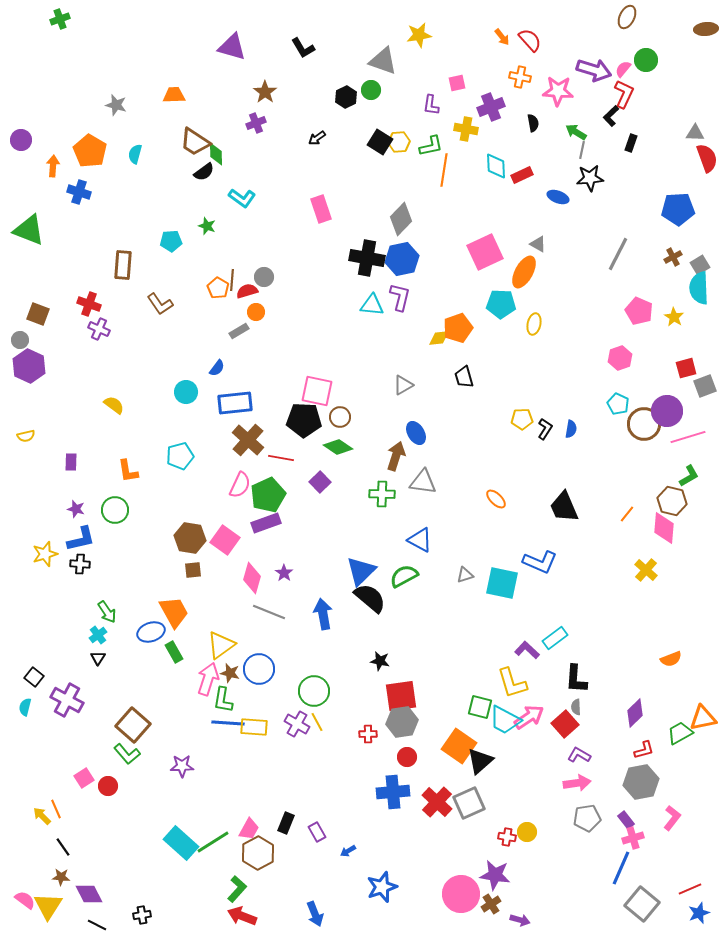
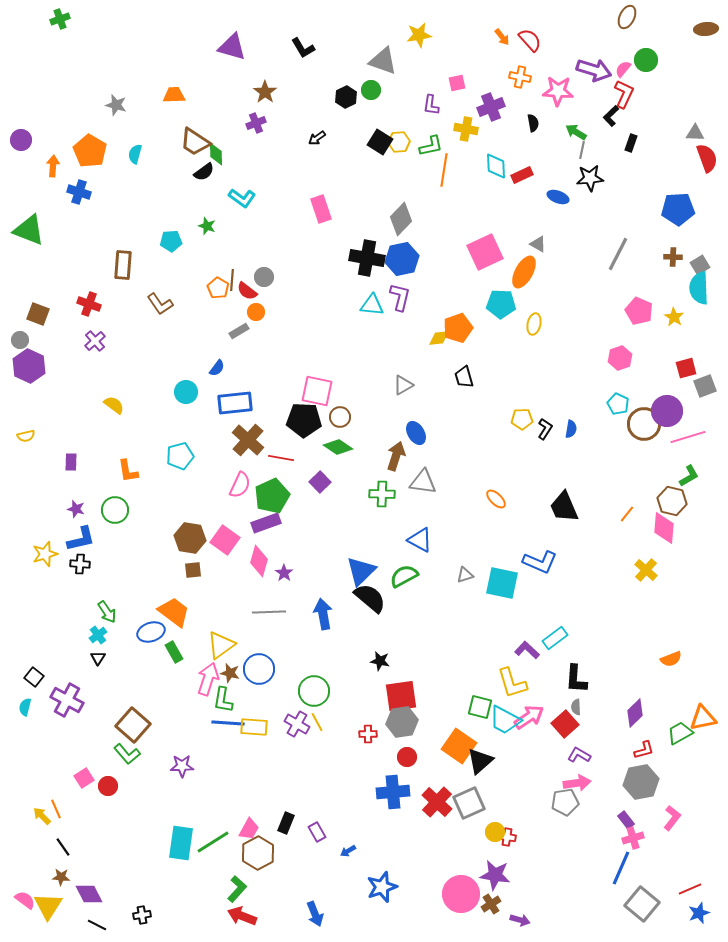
brown cross at (673, 257): rotated 30 degrees clockwise
red semicircle at (247, 291): rotated 125 degrees counterclockwise
purple cross at (99, 329): moved 4 px left, 12 px down; rotated 25 degrees clockwise
green pentagon at (268, 495): moved 4 px right, 1 px down
pink diamond at (252, 578): moved 7 px right, 17 px up
orange trapezoid at (174, 612): rotated 24 degrees counterclockwise
gray line at (269, 612): rotated 24 degrees counterclockwise
gray pentagon at (587, 818): moved 22 px left, 16 px up
yellow circle at (527, 832): moved 32 px left
cyan rectangle at (181, 843): rotated 56 degrees clockwise
